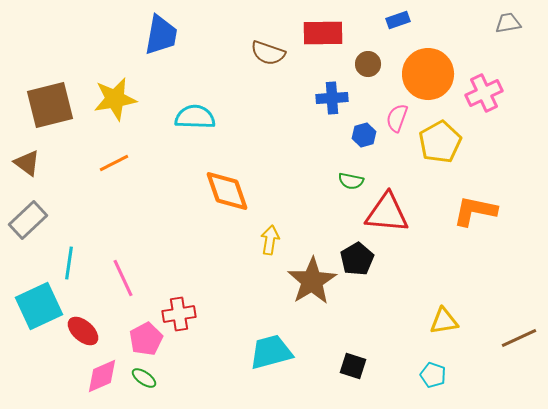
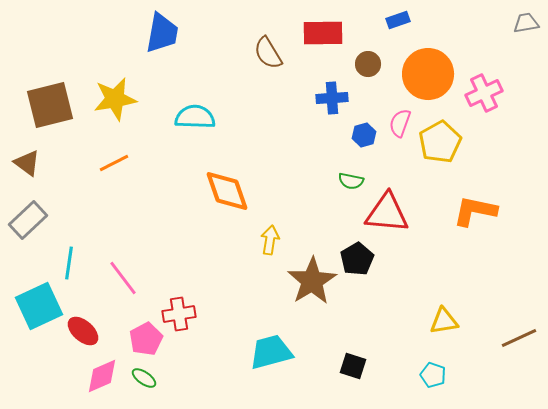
gray trapezoid: moved 18 px right
blue trapezoid: moved 1 px right, 2 px up
brown semicircle: rotated 40 degrees clockwise
pink semicircle: moved 3 px right, 5 px down
pink line: rotated 12 degrees counterclockwise
